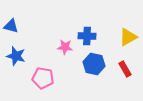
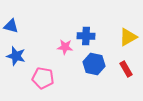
blue cross: moved 1 px left
red rectangle: moved 1 px right
